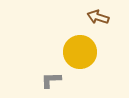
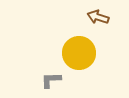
yellow circle: moved 1 px left, 1 px down
